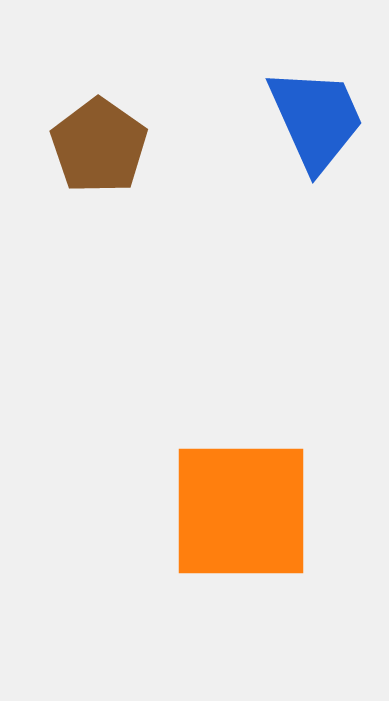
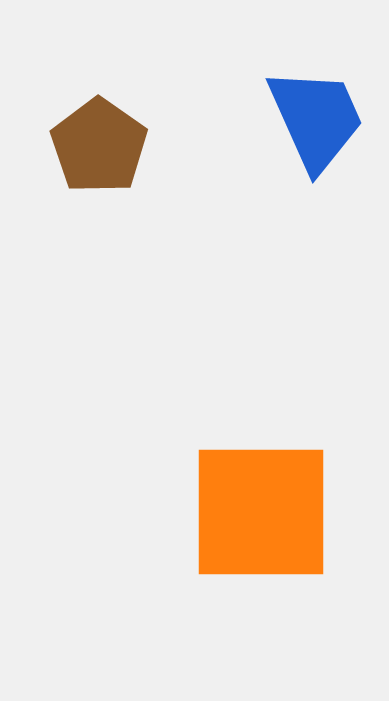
orange square: moved 20 px right, 1 px down
